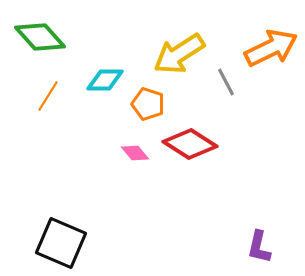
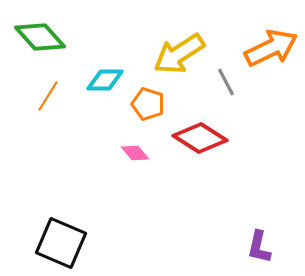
red diamond: moved 10 px right, 6 px up
